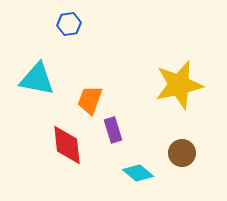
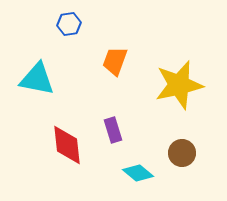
orange trapezoid: moved 25 px right, 39 px up
